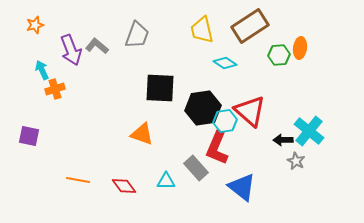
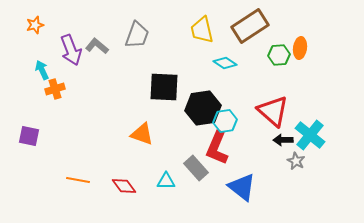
black square: moved 4 px right, 1 px up
red triangle: moved 23 px right
cyan cross: moved 1 px right, 4 px down
